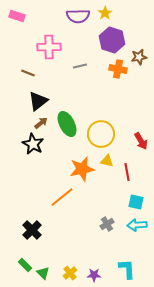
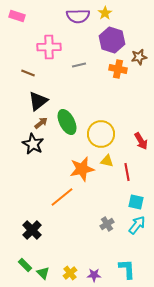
gray line: moved 1 px left, 1 px up
green ellipse: moved 2 px up
cyan arrow: rotated 132 degrees clockwise
